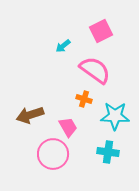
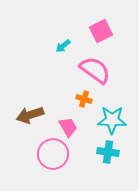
cyan star: moved 3 px left, 4 px down
